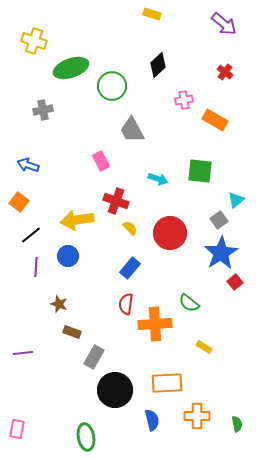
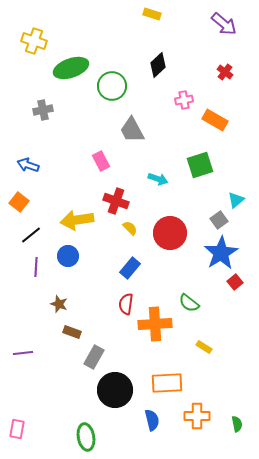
green square at (200, 171): moved 6 px up; rotated 24 degrees counterclockwise
